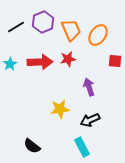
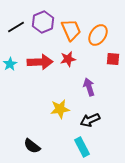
red square: moved 2 px left, 2 px up
